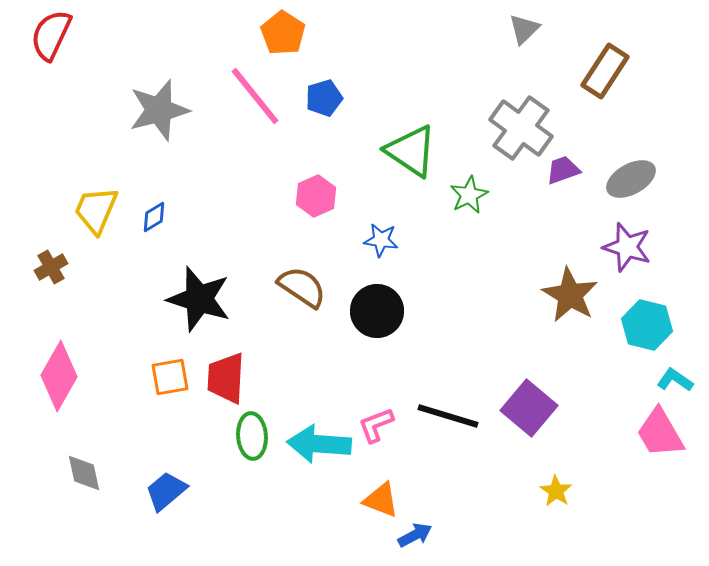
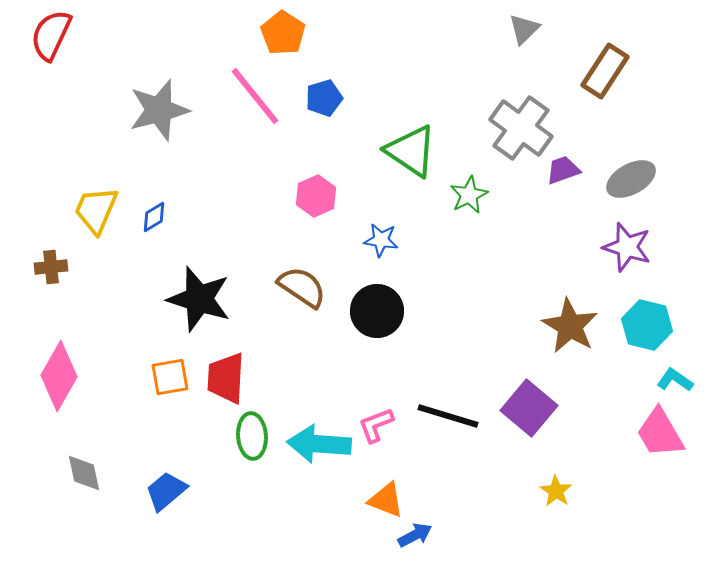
brown cross: rotated 24 degrees clockwise
brown star: moved 31 px down
orange triangle: moved 5 px right
